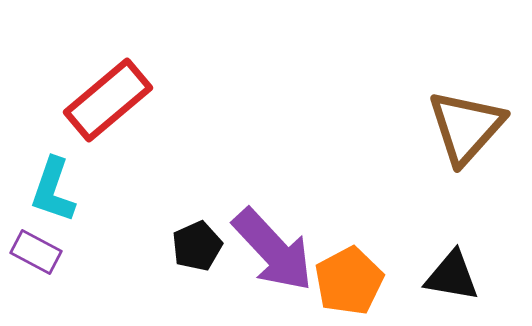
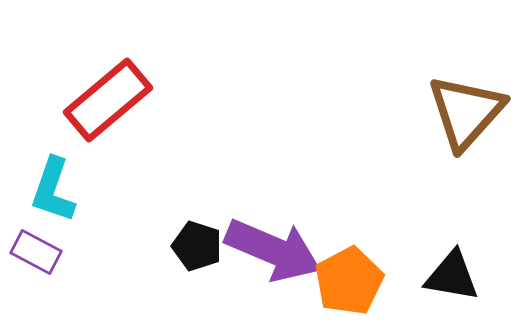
brown triangle: moved 15 px up
black pentagon: rotated 30 degrees counterclockwise
purple arrow: rotated 24 degrees counterclockwise
